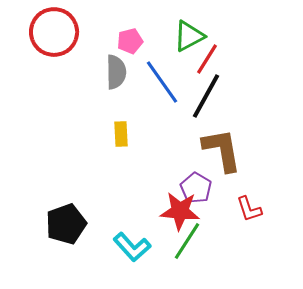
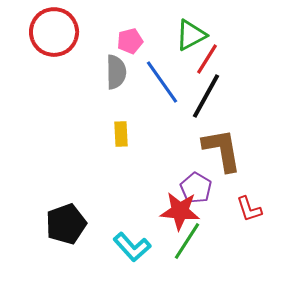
green triangle: moved 2 px right, 1 px up
